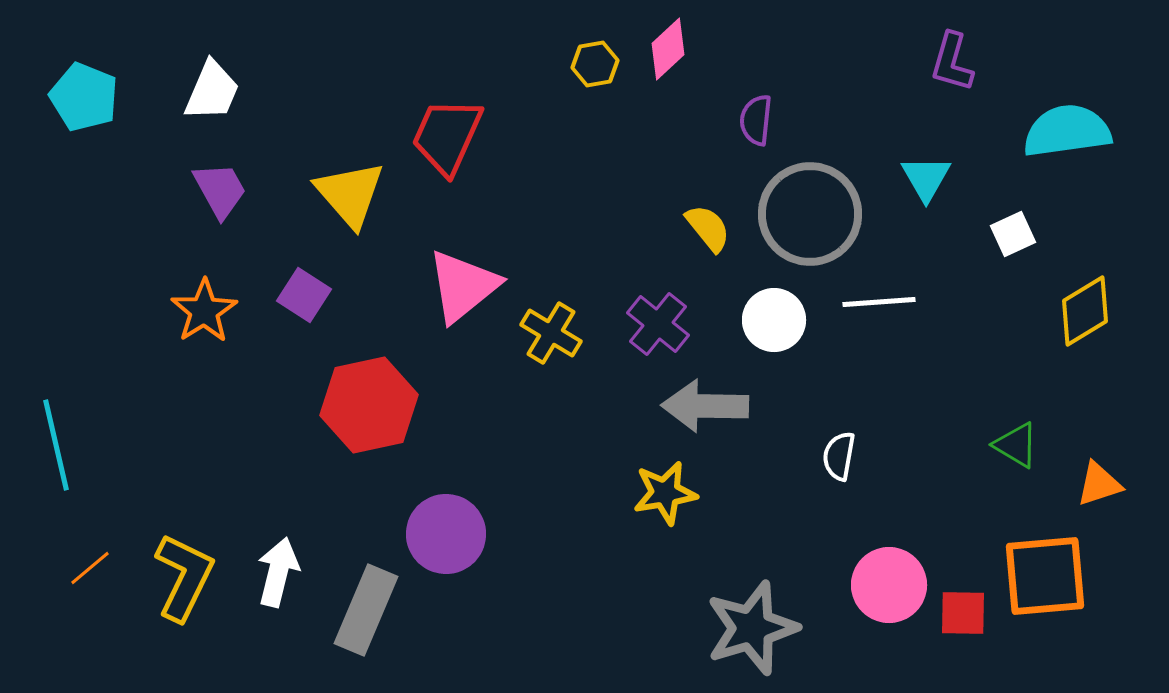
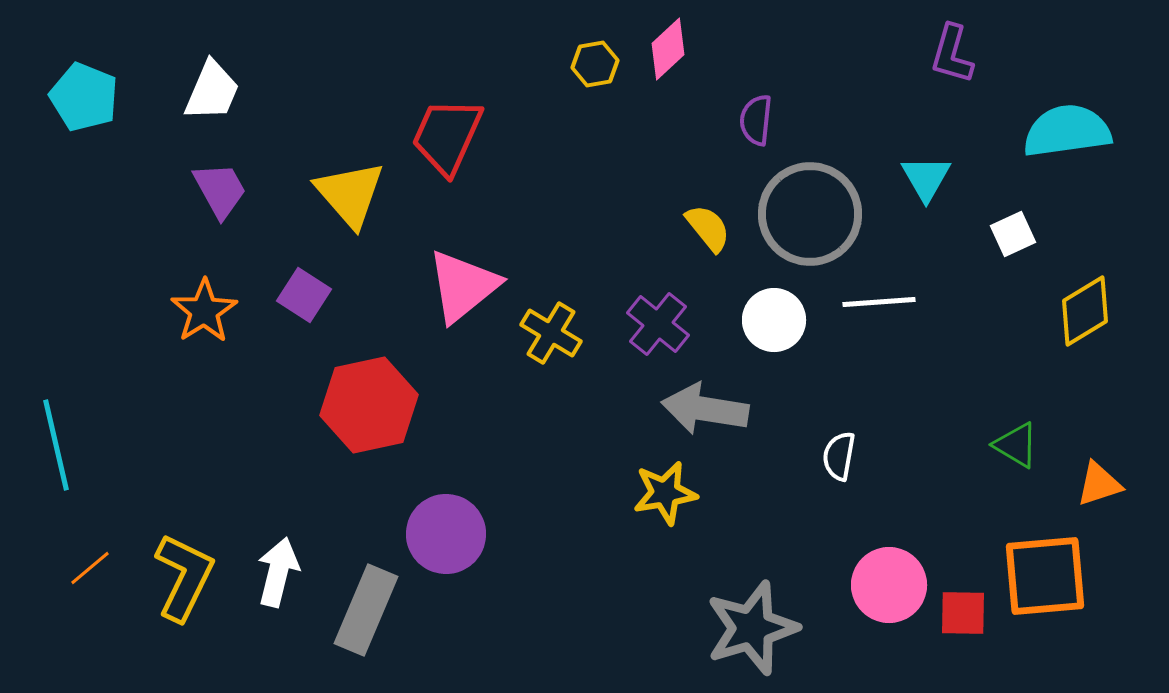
purple L-shape: moved 8 px up
gray arrow: moved 3 px down; rotated 8 degrees clockwise
